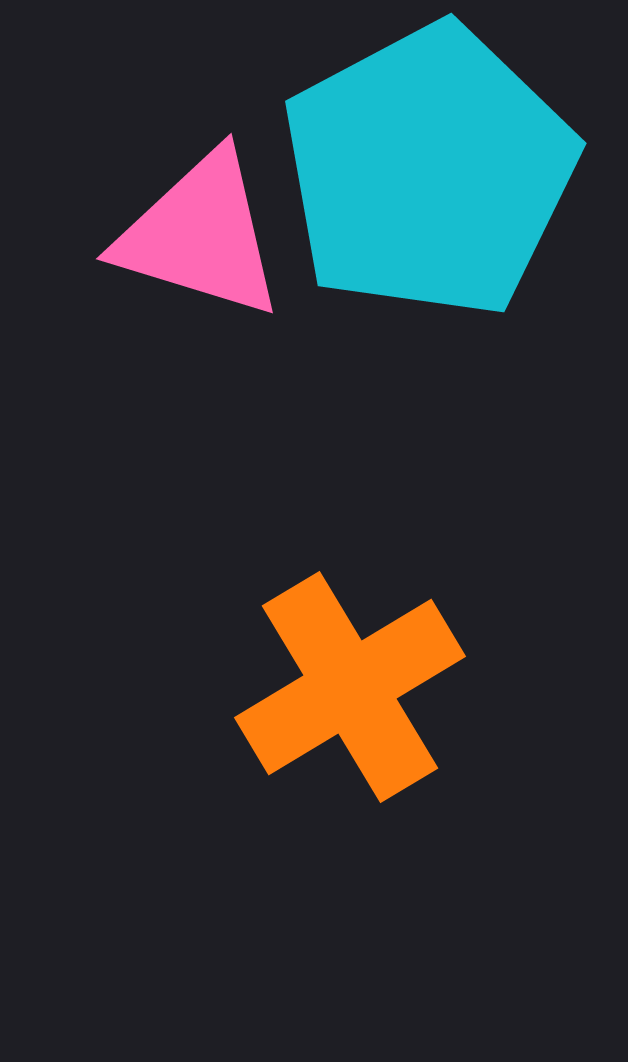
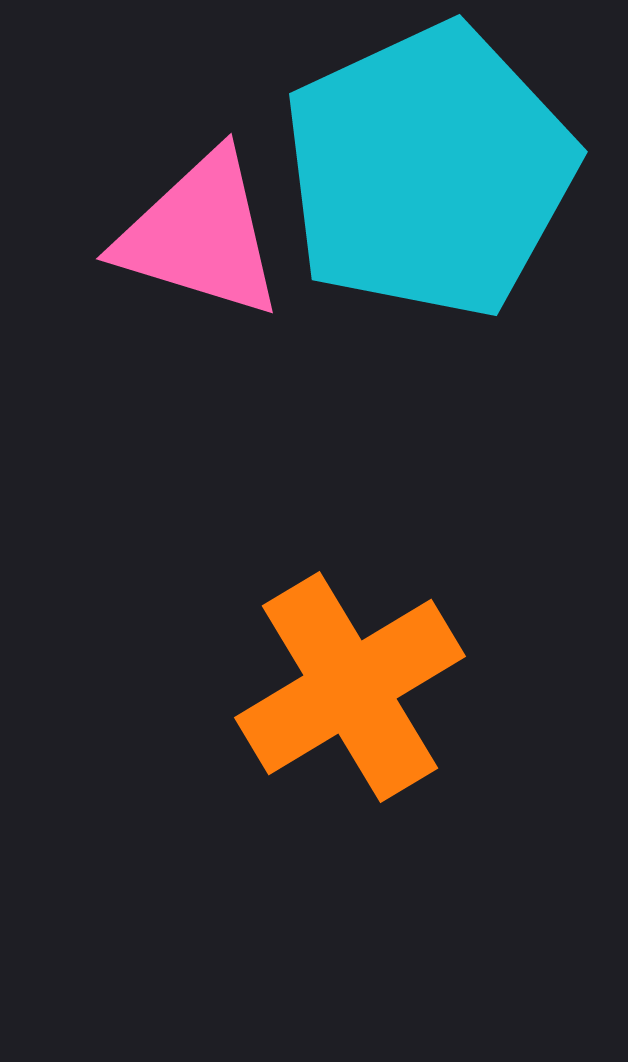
cyan pentagon: rotated 3 degrees clockwise
